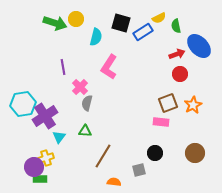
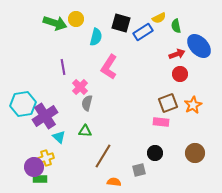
cyan triangle: rotated 24 degrees counterclockwise
